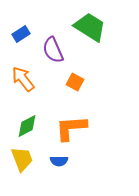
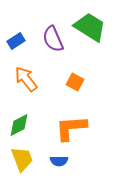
blue rectangle: moved 5 px left, 7 px down
purple semicircle: moved 11 px up
orange arrow: moved 3 px right
green diamond: moved 8 px left, 1 px up
